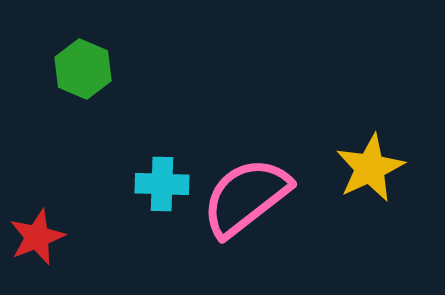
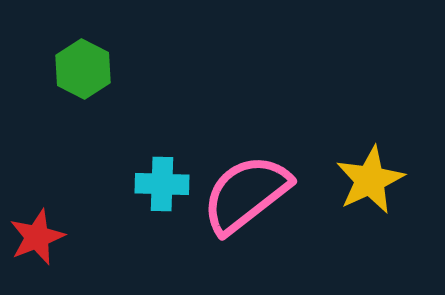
green hexagon: rotated 4 degrees clockwise
yellow star: moved 12 px down
pink semicircle: moved 3 px up
